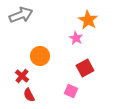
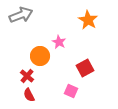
pink star: moved 17 px left, 4 px down
red cross: moved 5 px right
